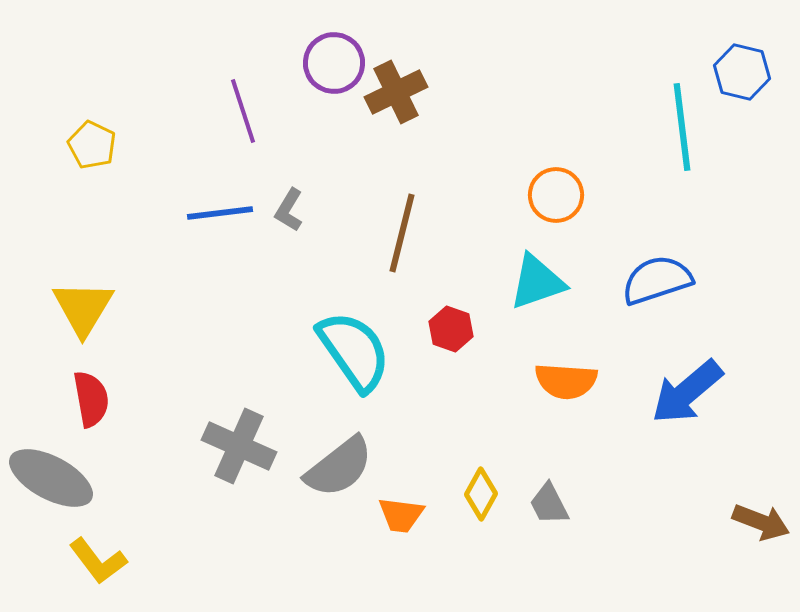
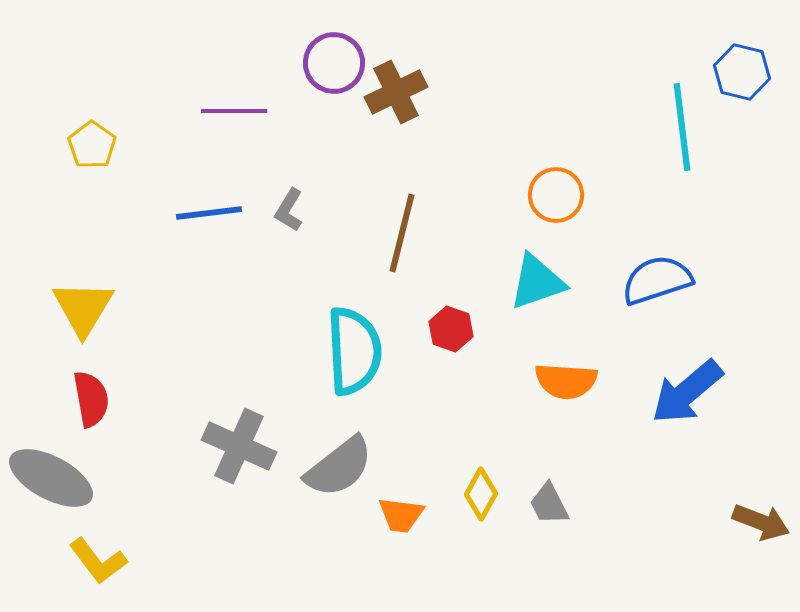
purple line: moved 9 px left; rotated 72 degrees counterclockwise
yellow pentagon: rotated 9 degrees clockwise
blue line: moved 11 px left
cyan semicircle: rotated 32 degrees clockwise
